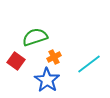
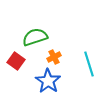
cyan line: rotated 70 degrees counterclockwise
blue star: moved 1 px right, 1 px down
